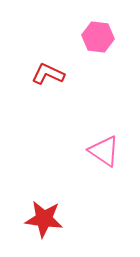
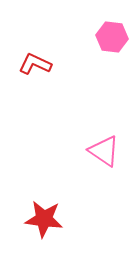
pink hexagon: moved 14 px right
red L-shape: moved 13 px left, 10 px up
